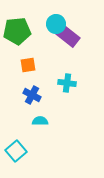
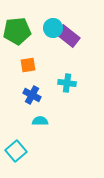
cyan circle: moved 3 px left, 4 px down
